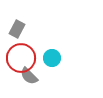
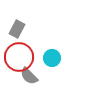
red circle: moved 2 px left, 1 px up
